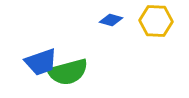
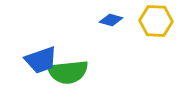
blue trapezoid: moved 2 px up
green semicircle: rotated 9 degrees clockwise
